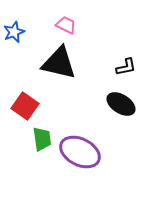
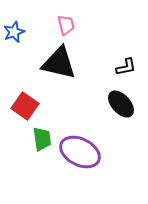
pink trapezoid: rotated 50 degrees clockwise
black ellipse: rotated 16 degrees clockwise
